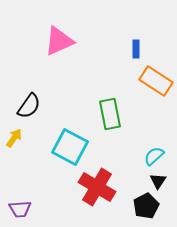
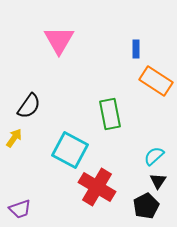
pink triangle: moved 1 px up; rotated 36 degrees counterclockwise
cyan square: moved 3 px down
purple trapezoid: rotated 15 degrees counterclockwise
